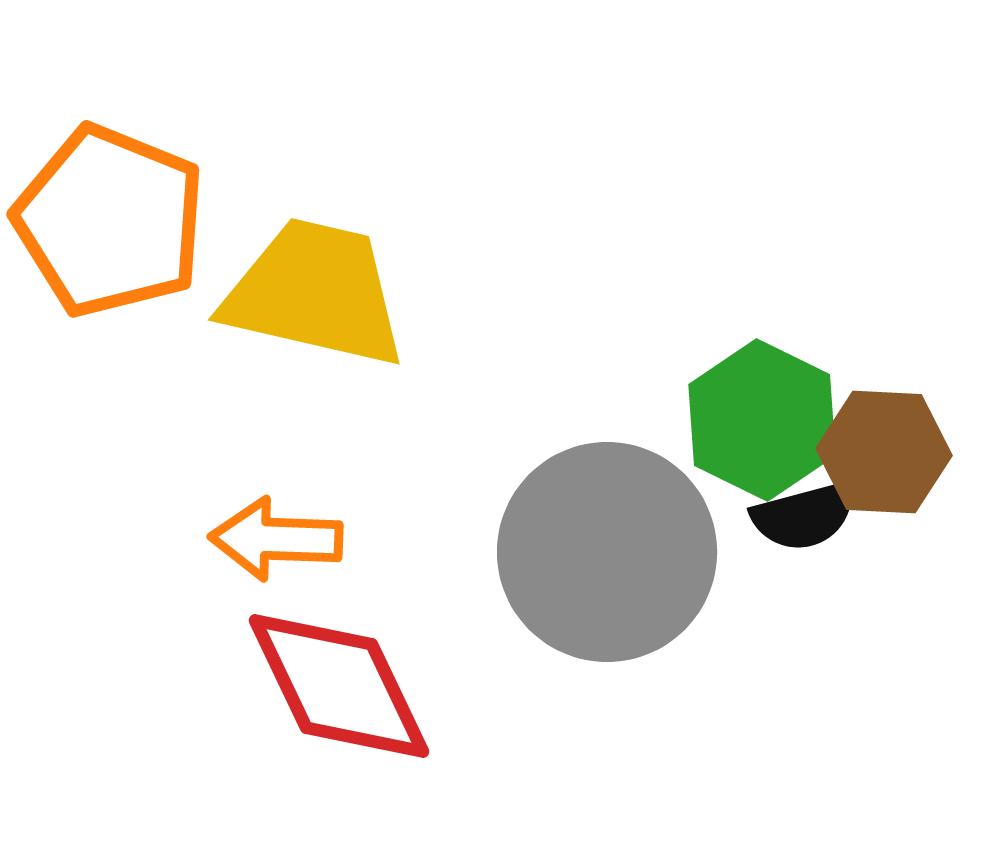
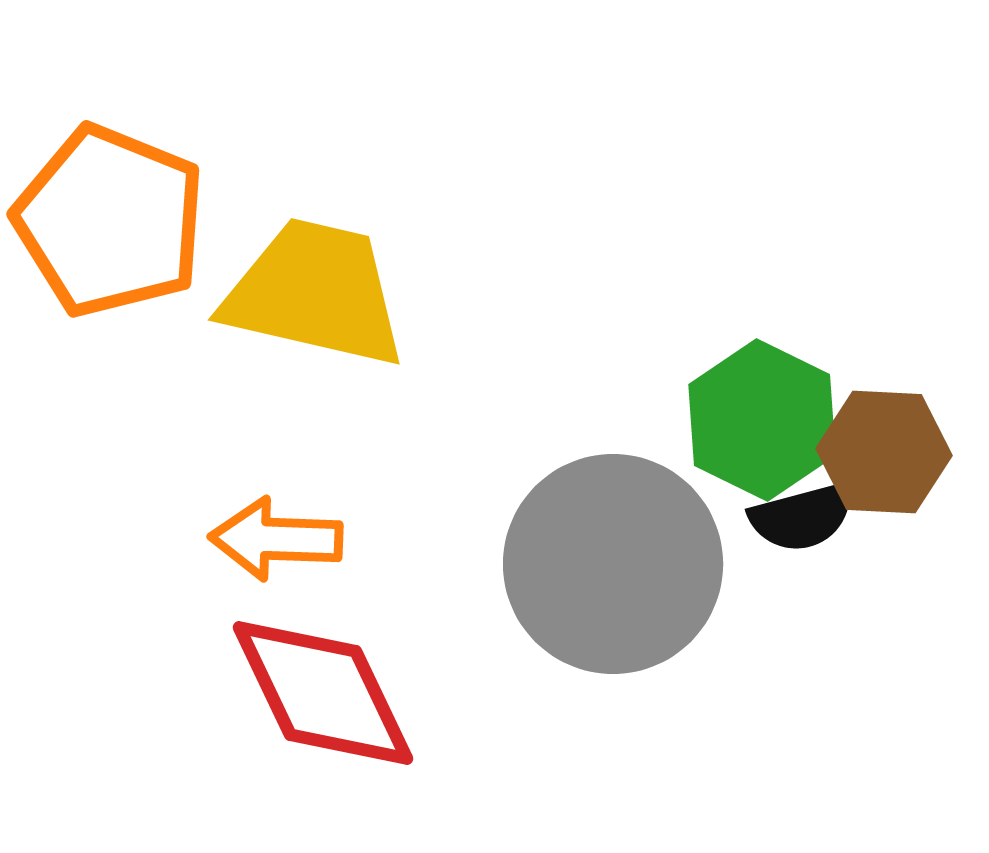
black semicircle: moved 2 px left, 1 px down
gray circle: moved 6 px right, 12 px down
red diamond: moved 16 px left, 7 px down
